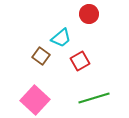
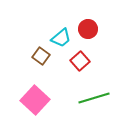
red circle: moved 1 px left, 15 px down
red square: rotated 12 degrees counterclockwise
